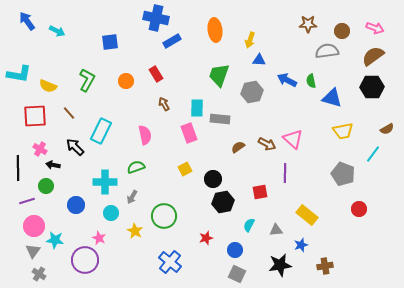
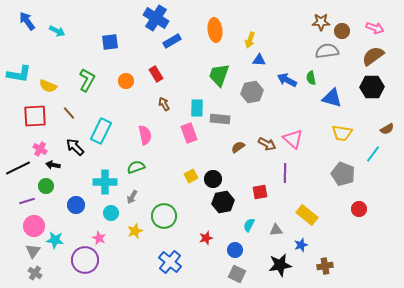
blue cross at (156, 18): rotated 20 degrees clockwise
brown star at (308, 24): moved 13 px right, 2 px up
green semicircle at (311, 81): moved 3 px up
yellow trapezoid at (343, 131): moved 1 px left, 2 px down; rotated 20 degrees clockwise
black line at (18, 168): rotated 65 degrees clockwise
yellow square at (185, 169): moved 6 px right, 7 px down
yellow star at (135, 231): rotated 21 degrees clockwise
gray cross at (39, 274): moved 4 px left, 1 px up
